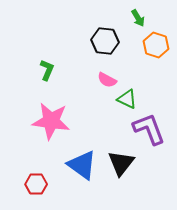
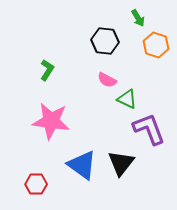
green L-shape: rotated 10 degrees clockwise
